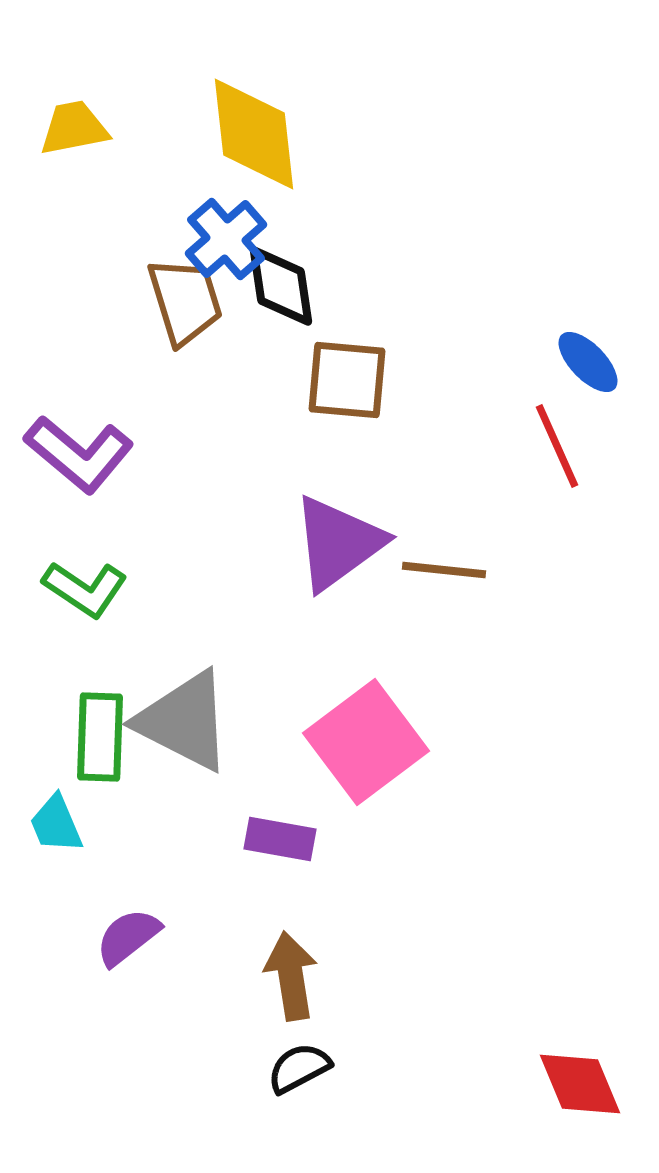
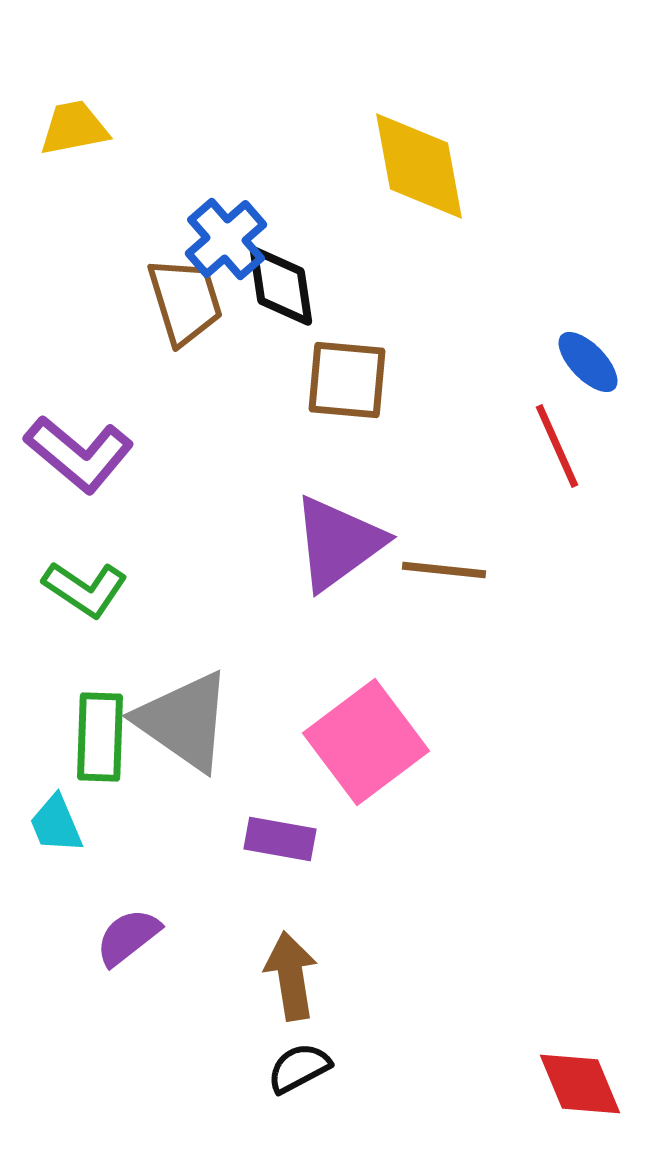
yellow diamond: moved 165 px right, 32 px down; rotated 4 degrees counterclockwise
gray triangle: rotated 8 degrees clockwise
